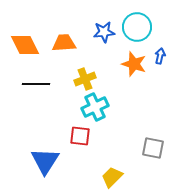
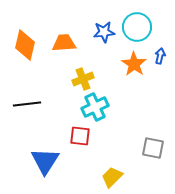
orange diamond: rotated 40 degrees clockwise
orange star: rotated 15 degrees clockwise
yellow cross: moved 2 px left
black line: moved 9 px left, 20 px down; rotated 8 degrees counterclockwise
